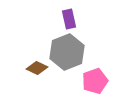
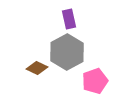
gray hexagon: rotated 8 degrees counterclockwise
